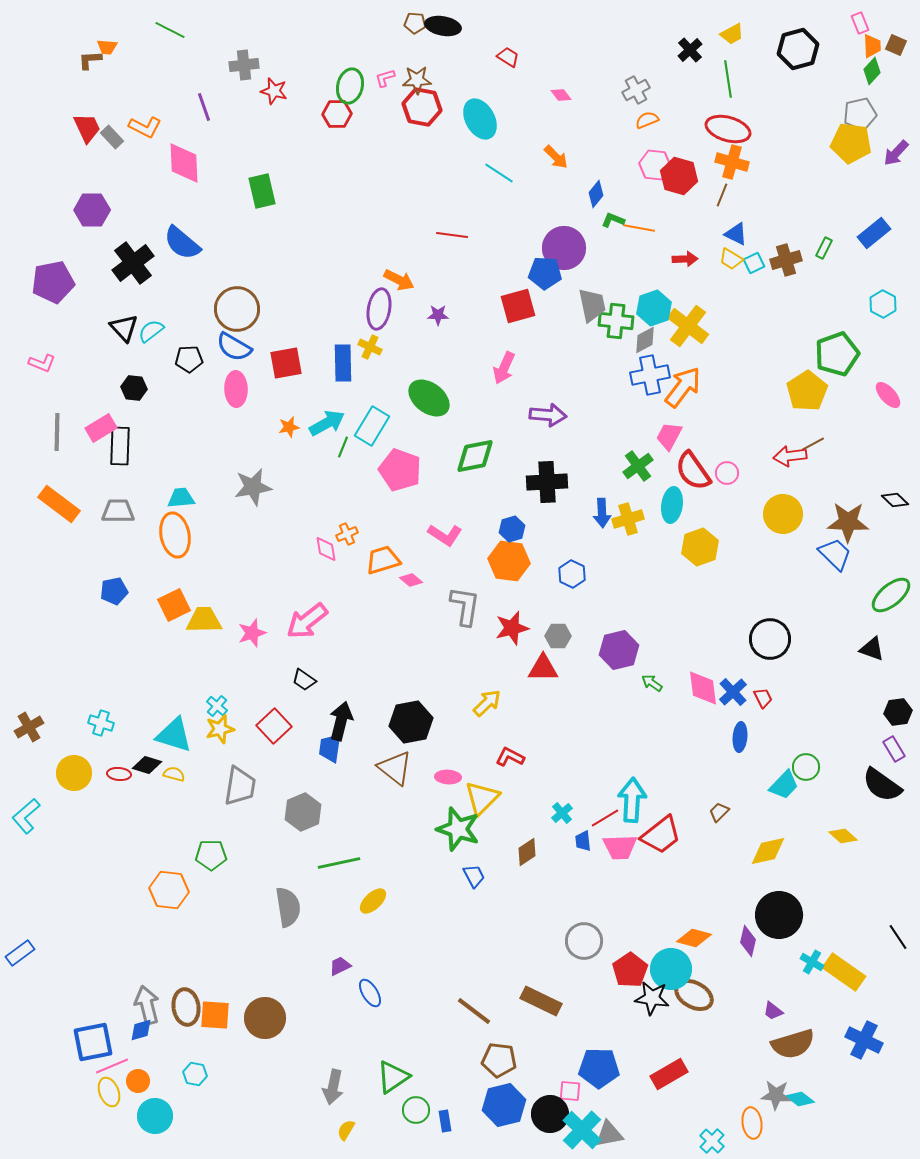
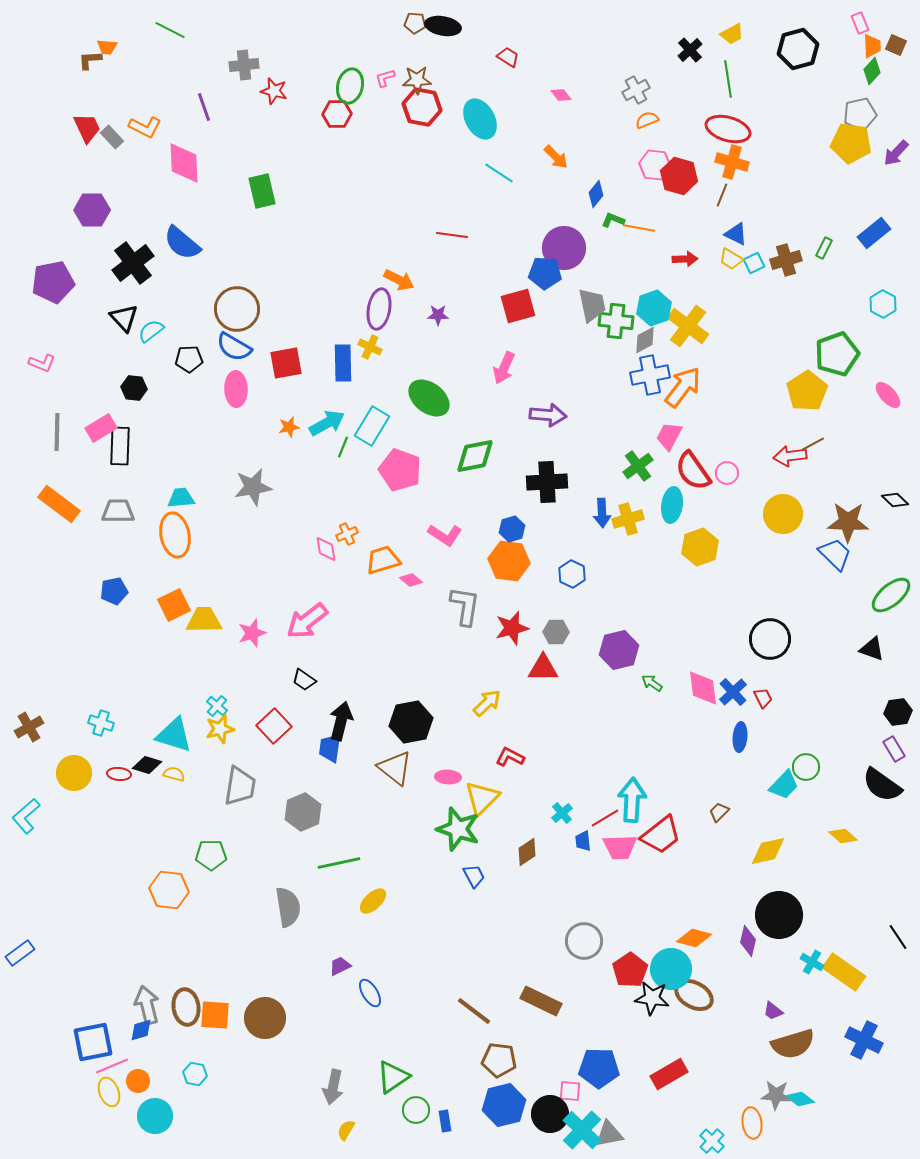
black triangle at (124, 328): moved 10 px up
gray hexagon at (558, 636): moved 2 px left, 4 px up
